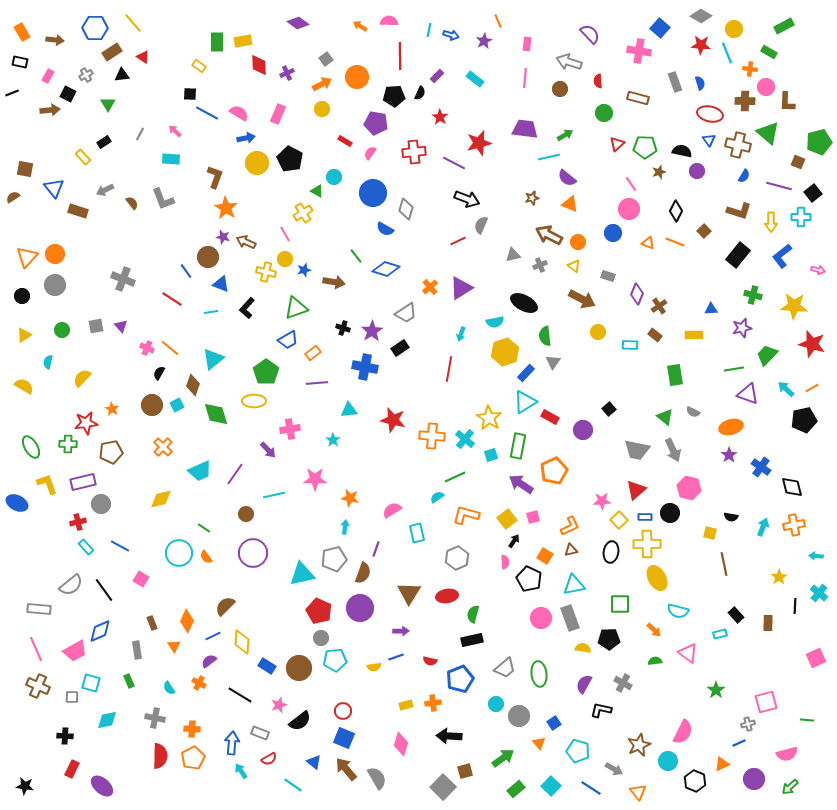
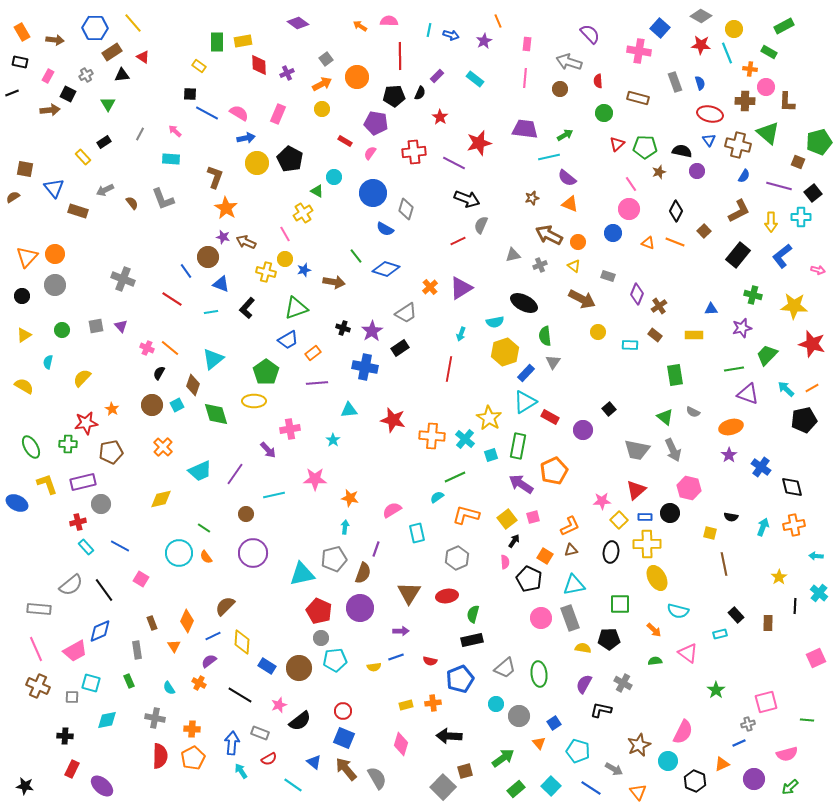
brown L-shape at (739, 211): rotated 45 degrees counterclockwise
